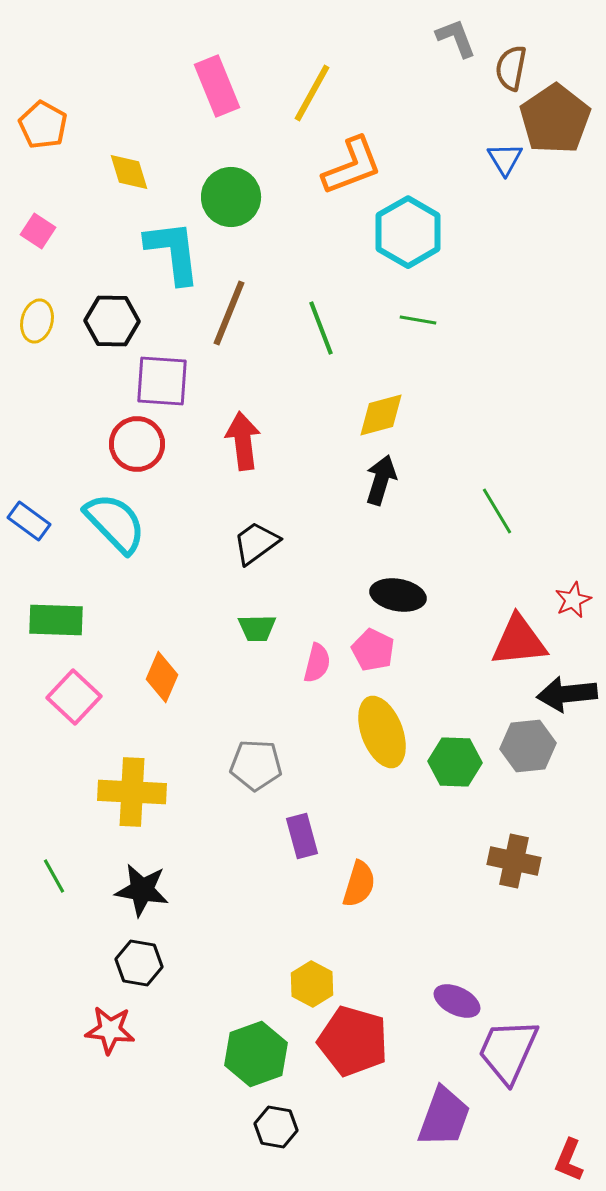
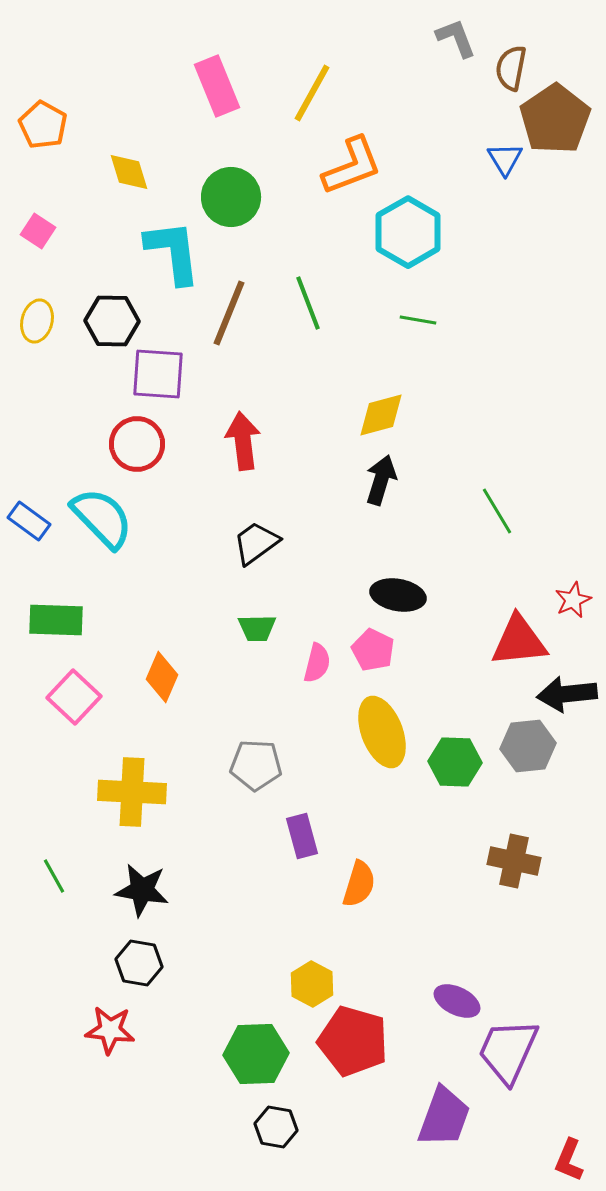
green line at (321, 328): moved 13 px left, 25 px up
purple square at (162, 381): moved 4 px left, 7 px up
cyan semicircle at (115, 523): moved 13 px left, 5 px up
green hexagon at (256, 1054): rotated 18 degrees clockwise
